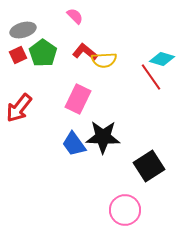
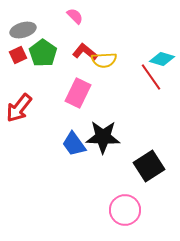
pink rectangle: moved 6 px up
